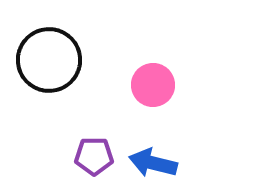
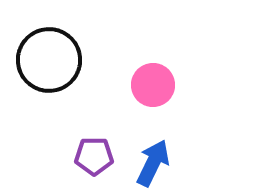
blue arrow: rotated 102 degrees clockwise
